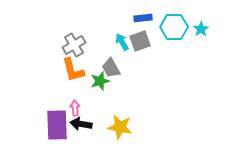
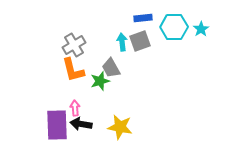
cyan arrow: rotated 24 degrees clockwise
